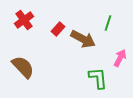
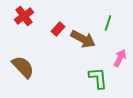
red cross: moved 4 px up
